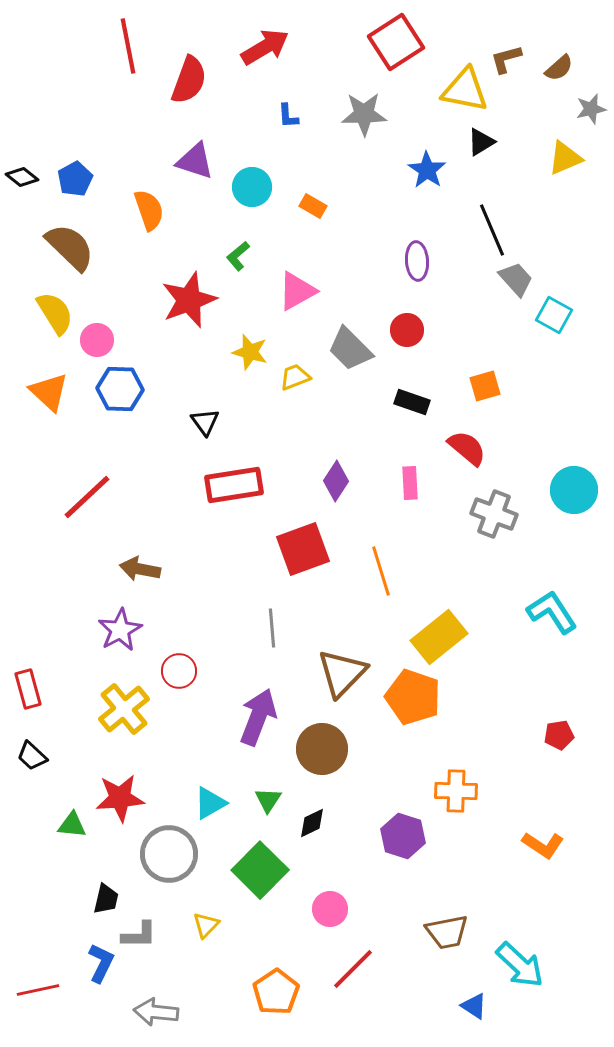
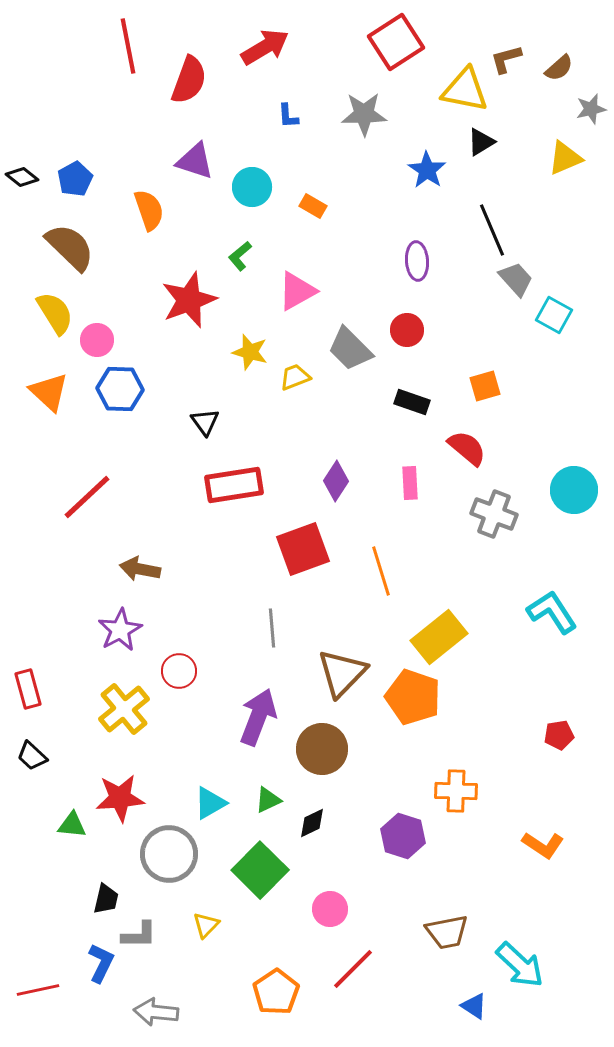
green L-shape at (238, 256): moved 2 px right
green triangle at (268, 800): rotated 32 degrees clockwise
